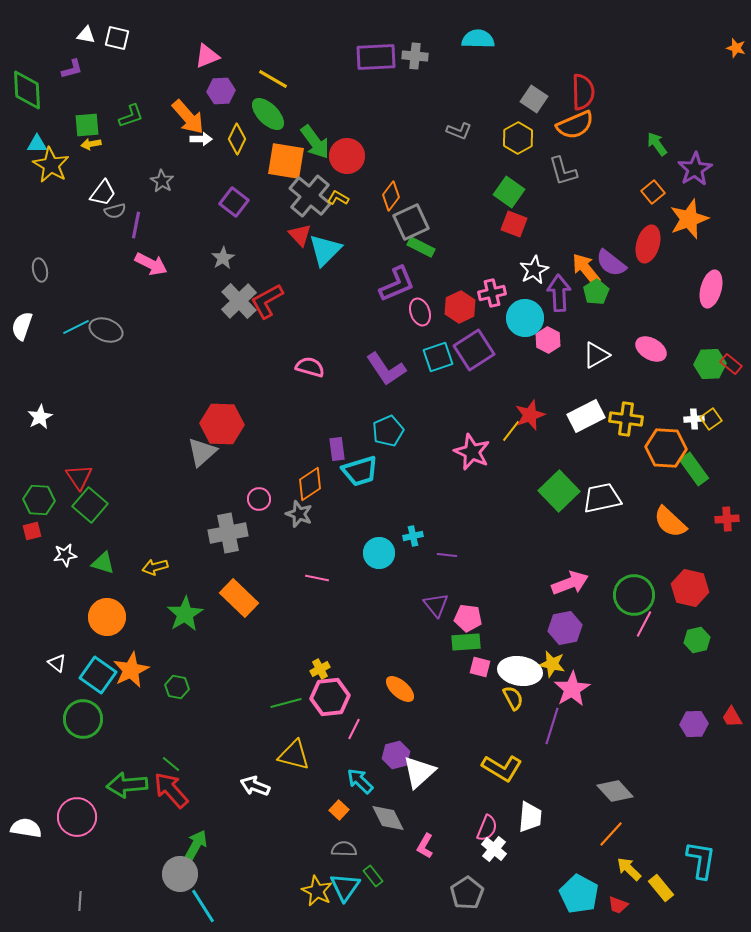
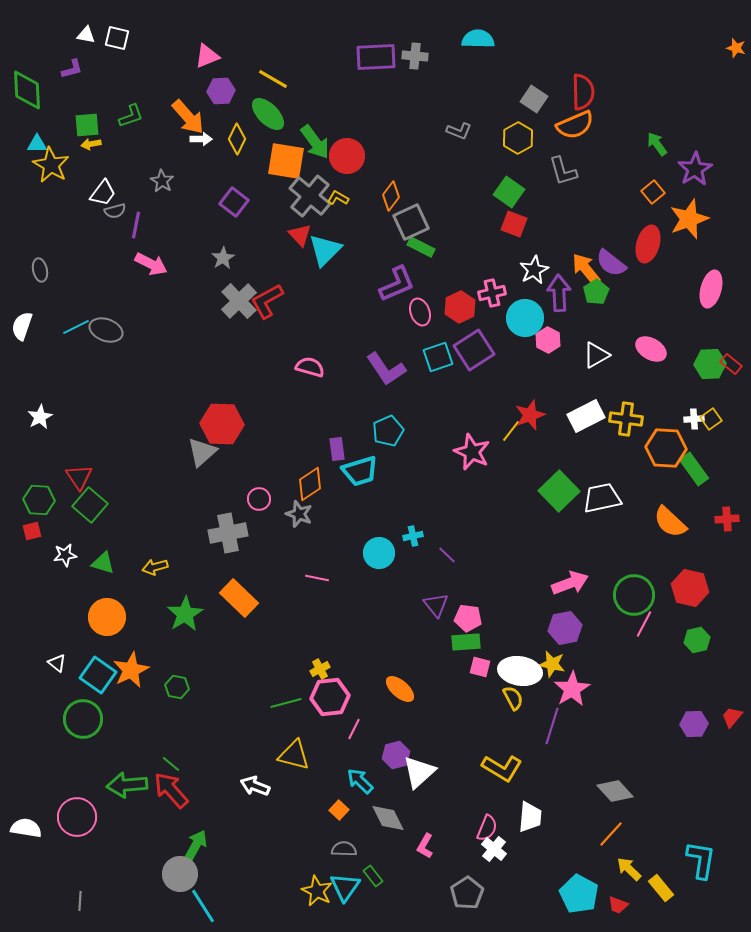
purple line at (447, 555): rotated 36 degrees clockwise
red trapezoid at (732, 717): rotated 70 degrees clockwise
